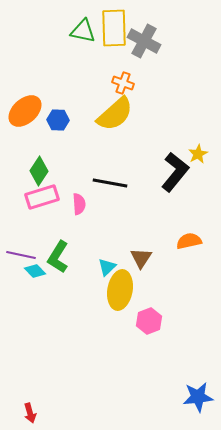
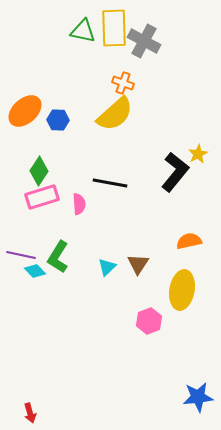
brown triangle: moved 3 px left, 6 px down
yellow ellipse: moved 62 px right
